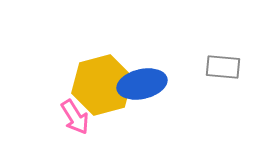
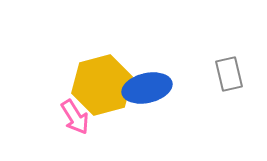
gray rectangle: moved 6 px right, 7 px down; rotated 72 degrees clockwise
blue ellipse: moved 5 px right, 4 px down
